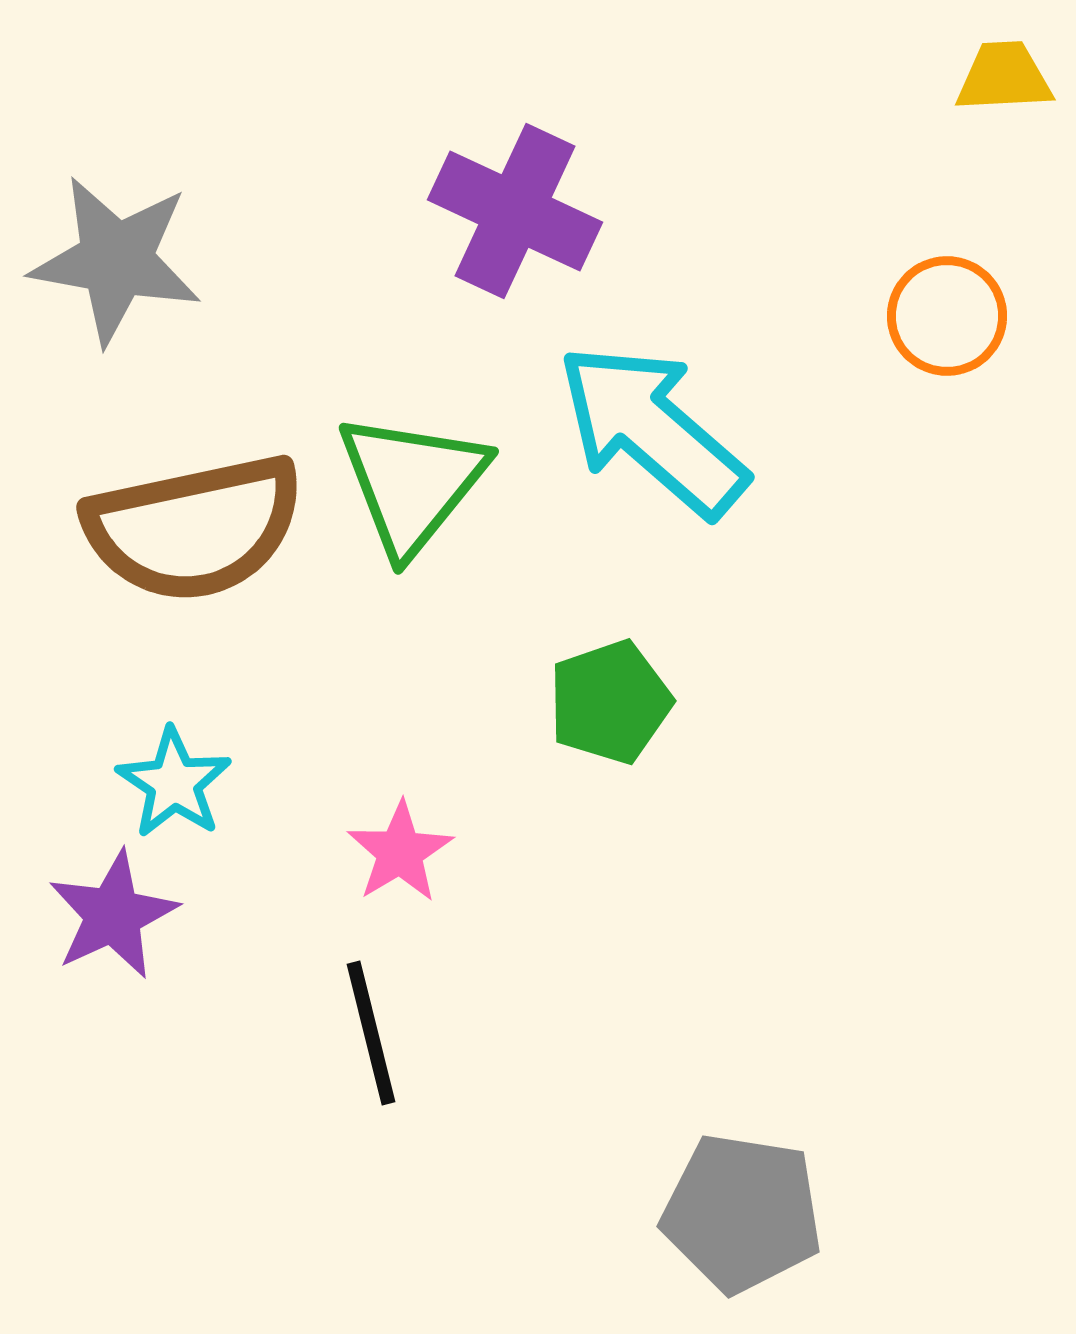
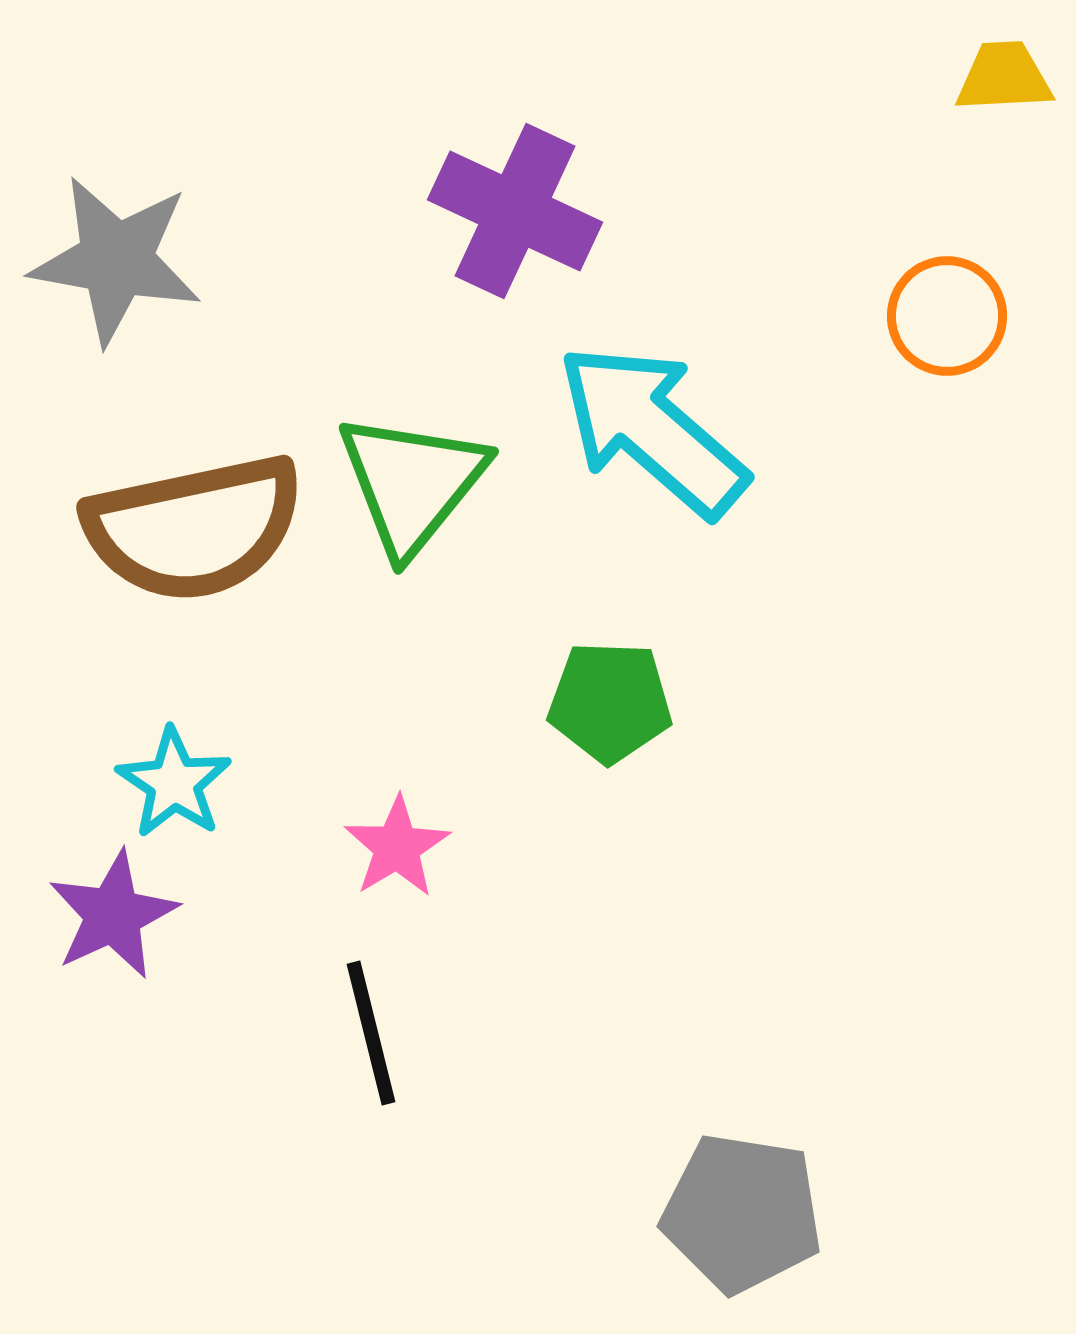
green pentagon: rotated 21 degrees clockwise
pink star: moved 3 px left, 5 px up
